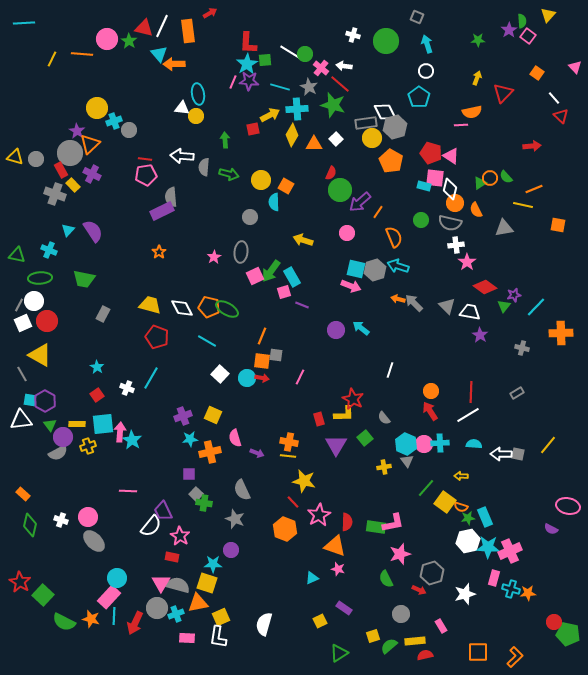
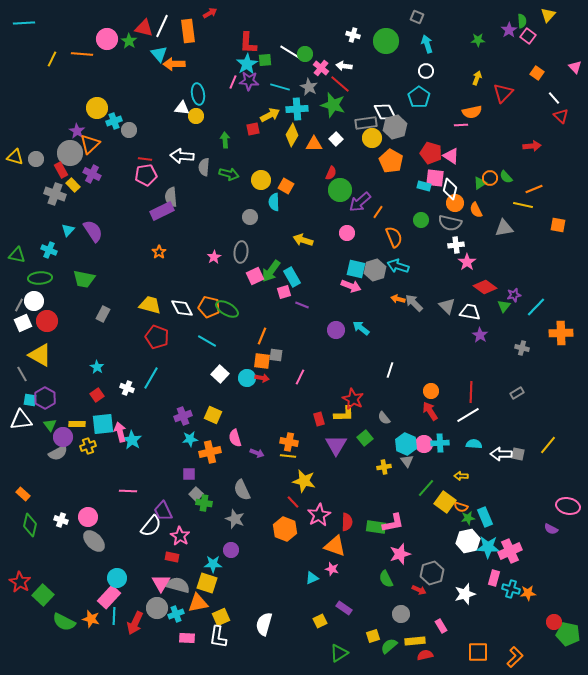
purple hexagon at (45, 401): moved 3 px up
pink arrow at (120, 432): rotated 18 degrees counterclockwise
pink star at (338, 569): moved 6 px left
